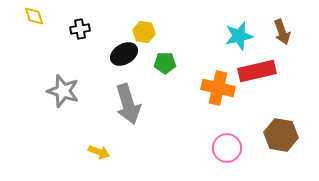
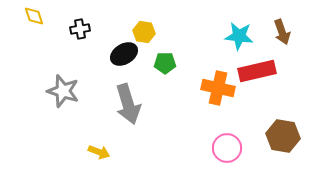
cyan star: rotated 20 degrees clockwise
brown hexagon: moved 2 px right, 1 px down
